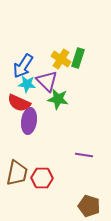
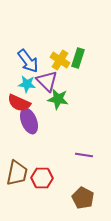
yellow cross: moved 1 px left, 1 px down
blue arrow: moved 5 px right, 5 px up; rotated 70 degrees counterclockwise
purple ellipse: rotated 30 degrees counterclockwise
brown pentagon: moved 6 px left, 8 px up; rotated 10 degrees clockwise
